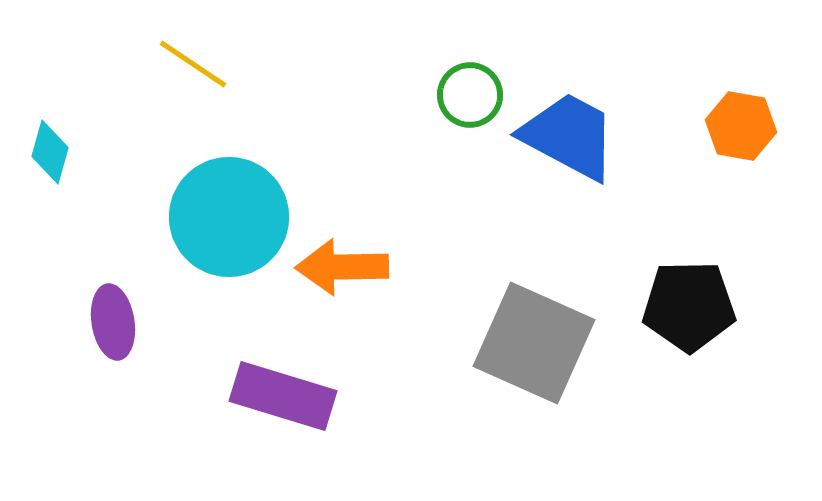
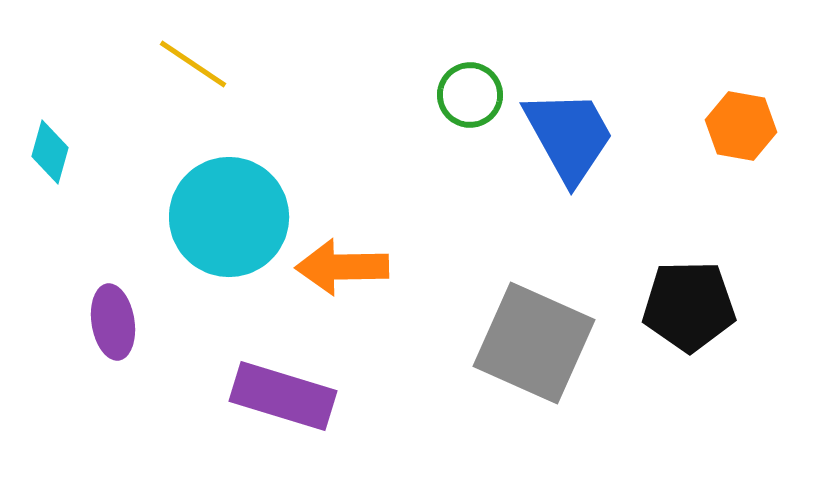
blue trapezoid: rotated 33 degrees clockwise
